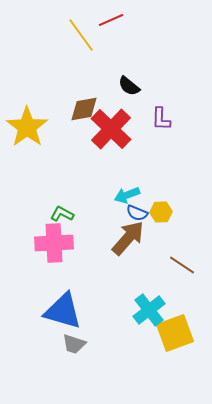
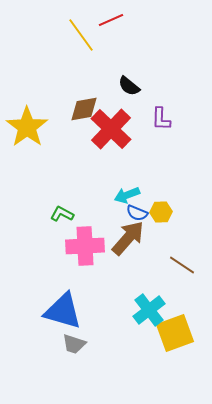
pink cross: moved 31 px right, 3 px down
